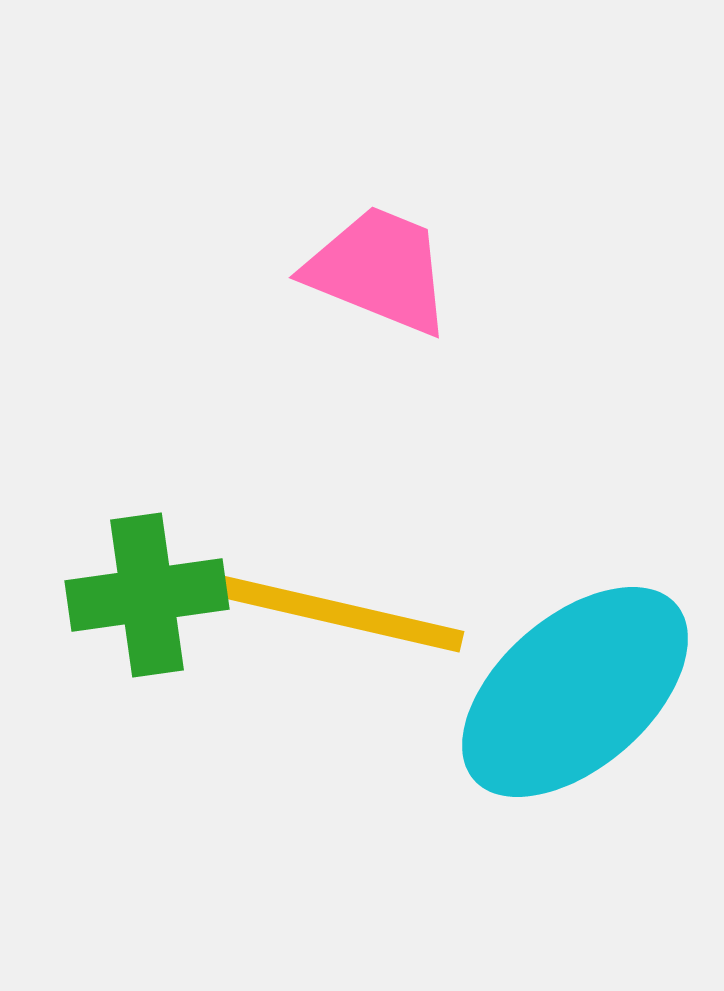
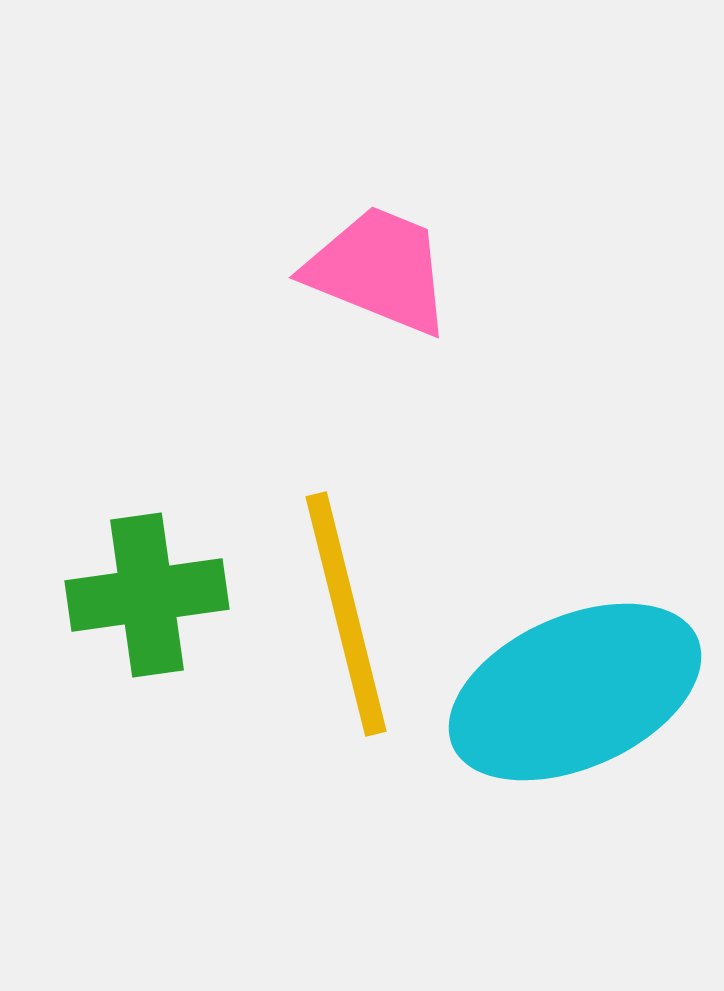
yellow line: moved 5 px right; rotated 63 degrees clockwise
cyan ellipse: rotated 17 degrees clockwise
